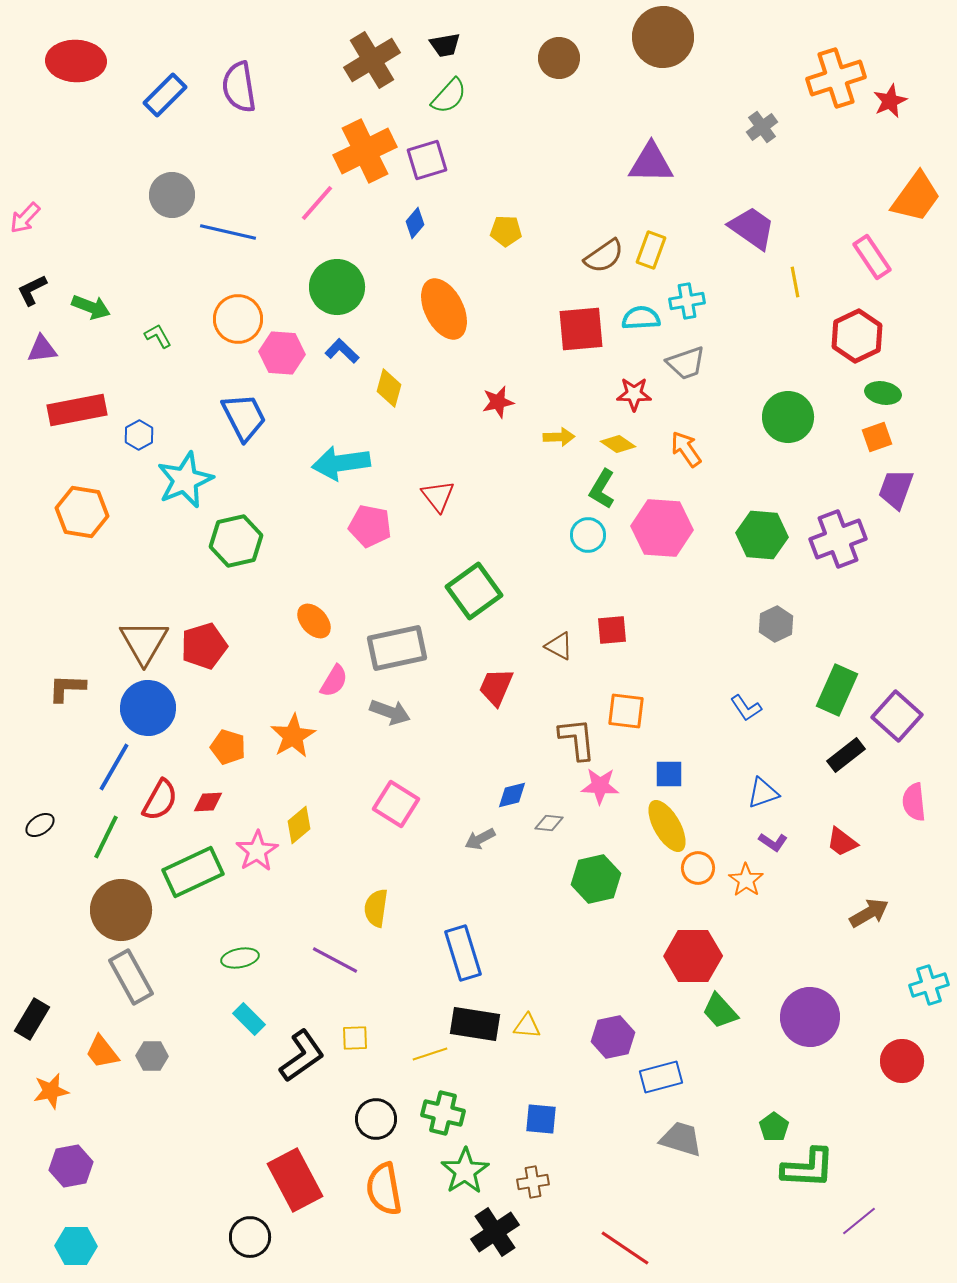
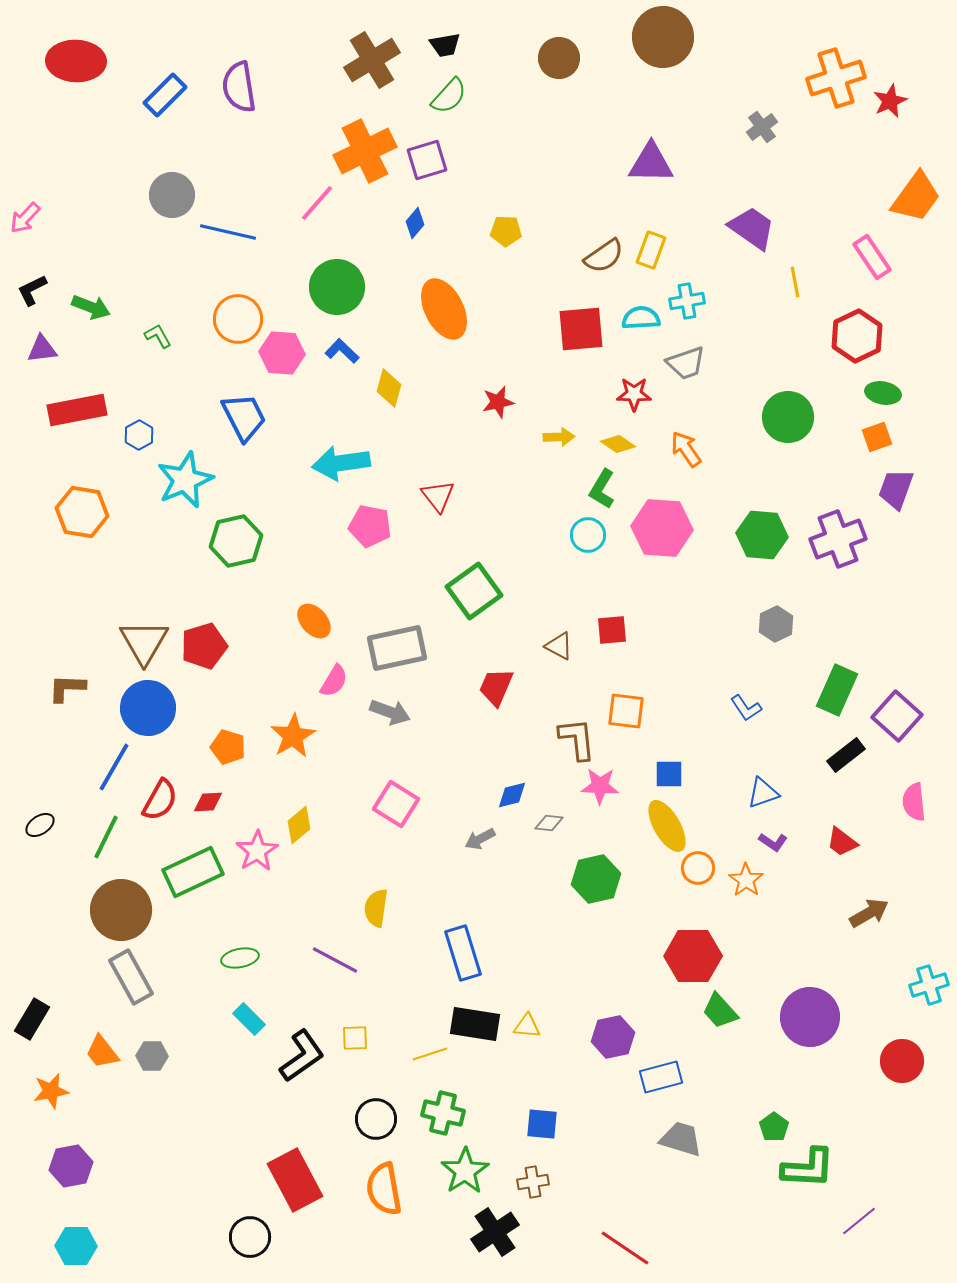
blue square at (541, 1119): moved 1 px right, 5 px down
